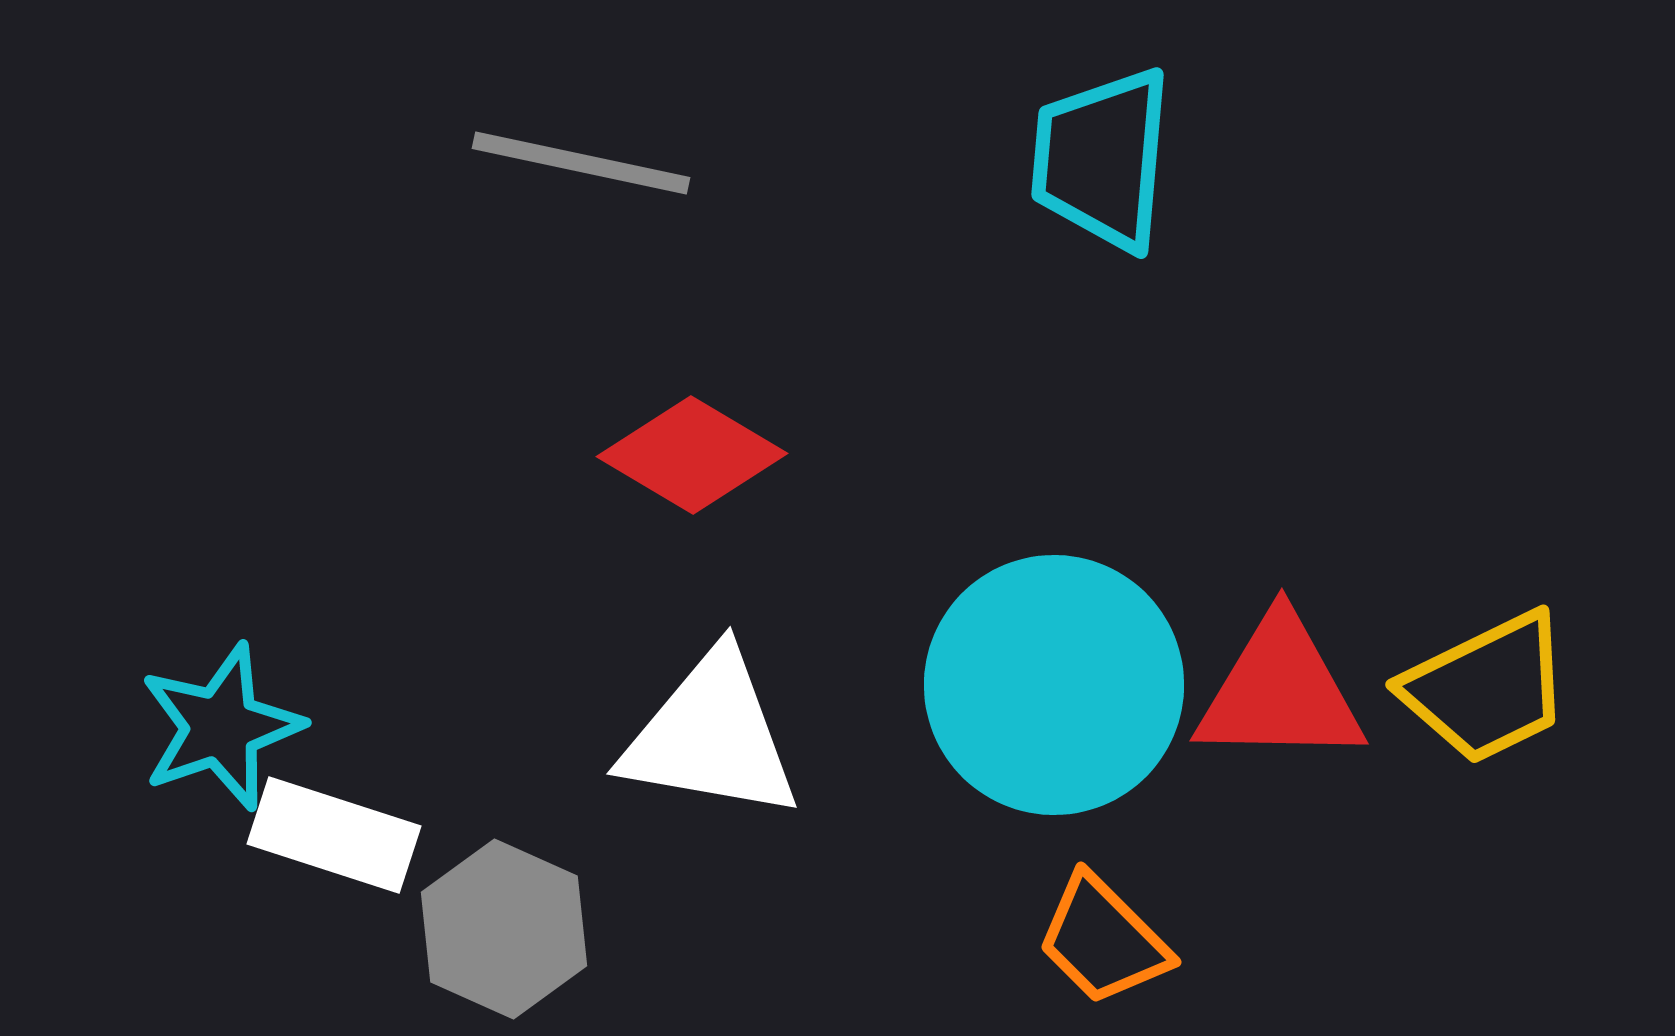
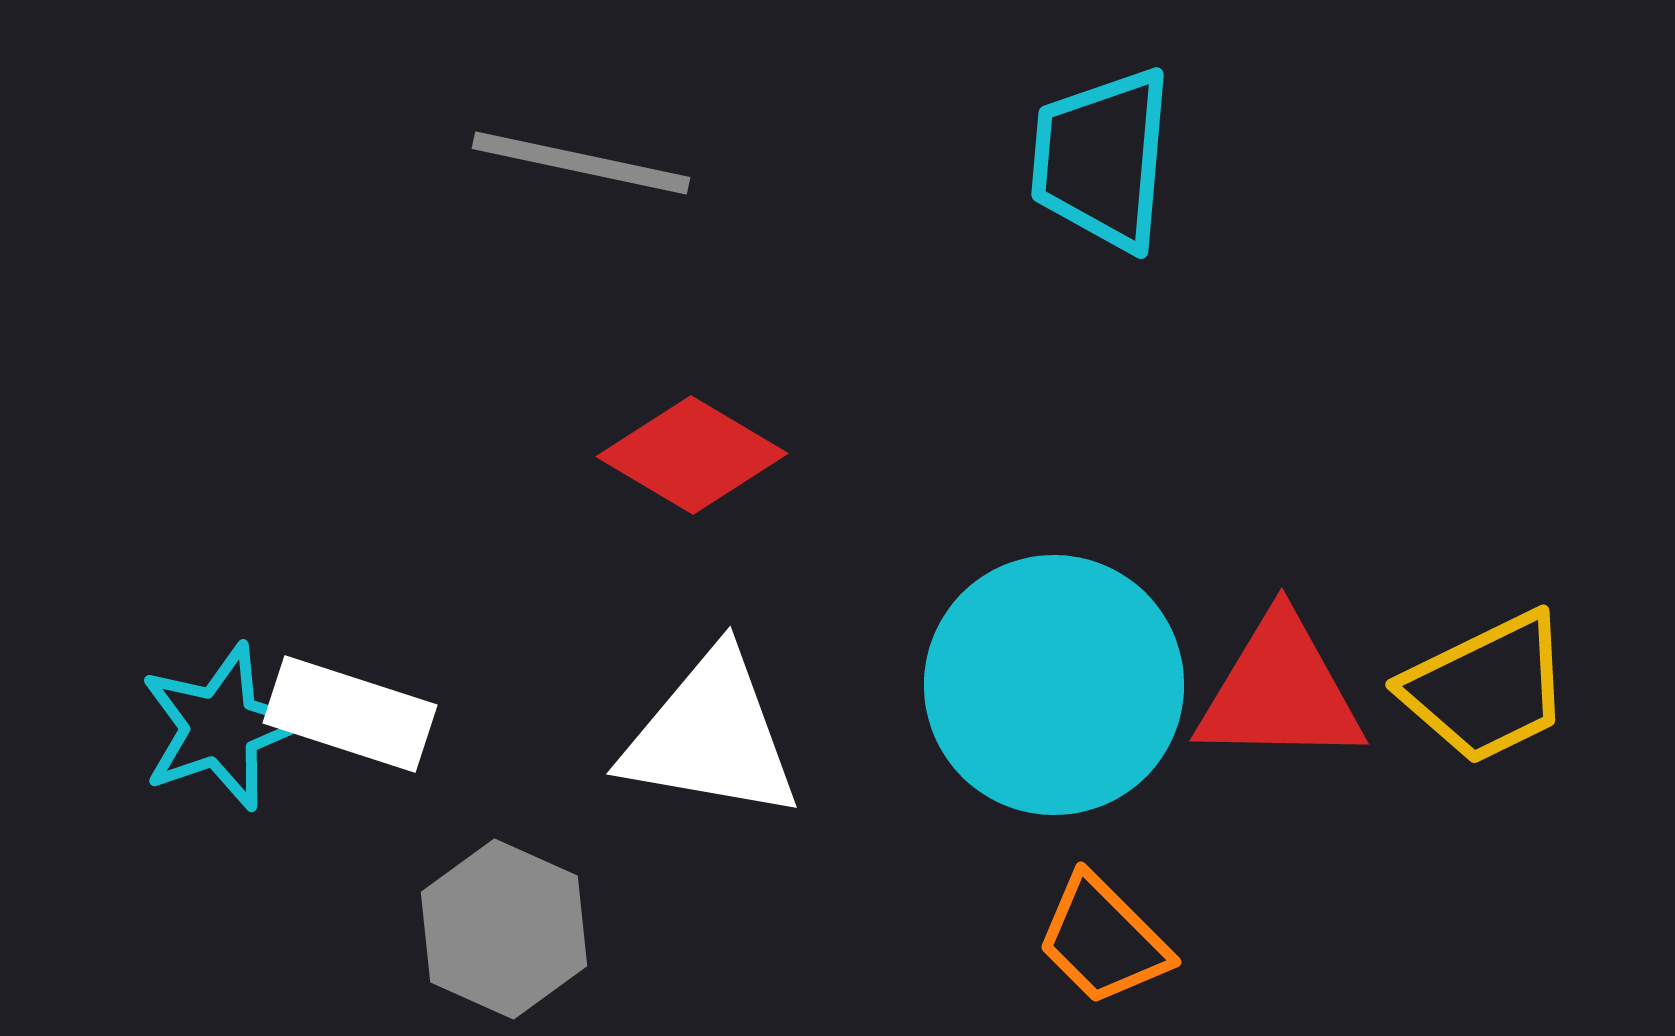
white rectangle: moved 16 px right, 121 px up
